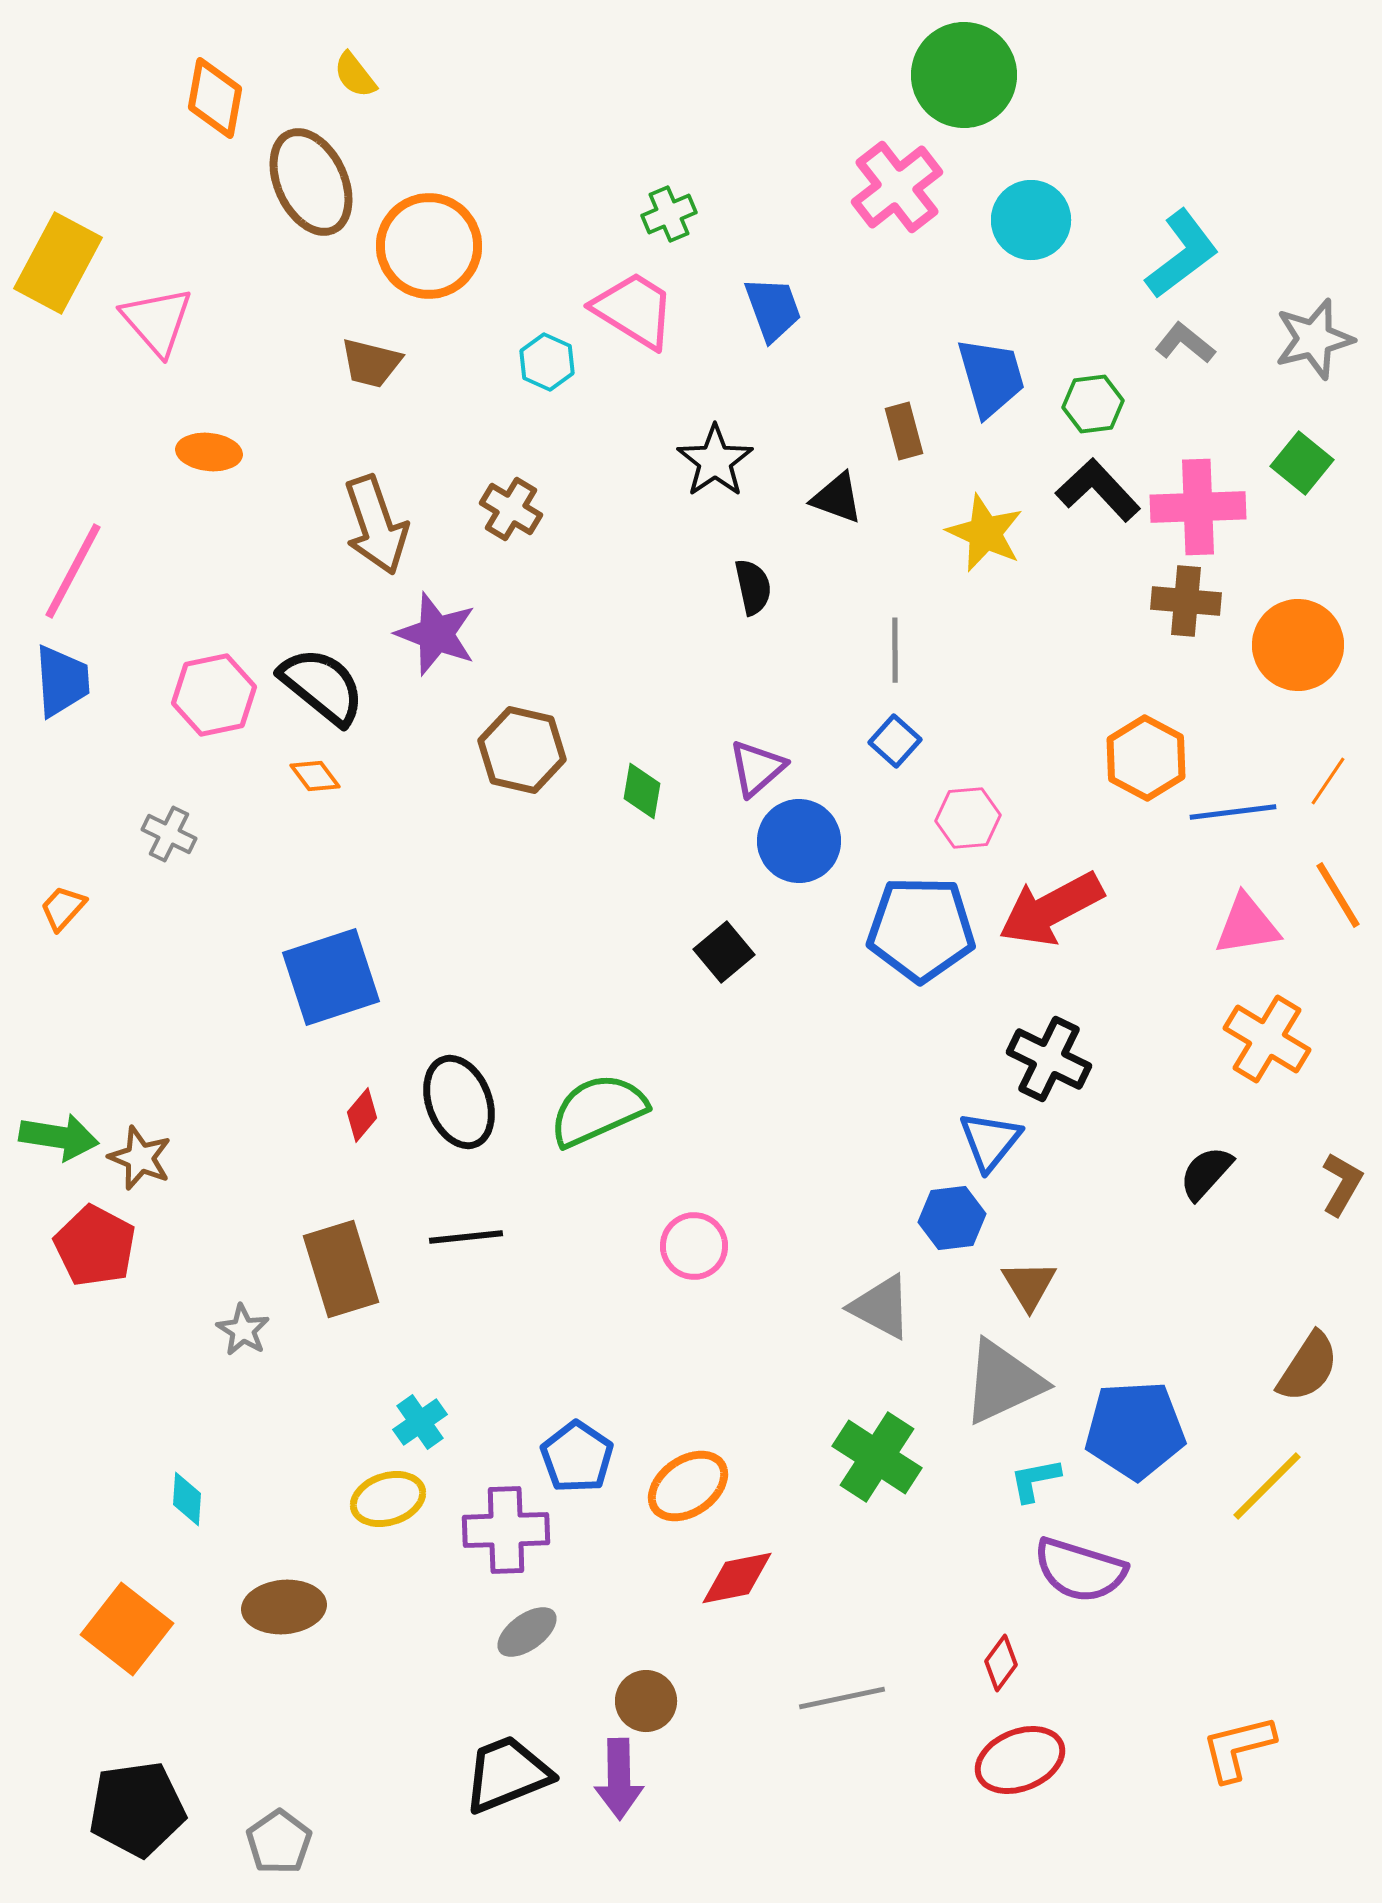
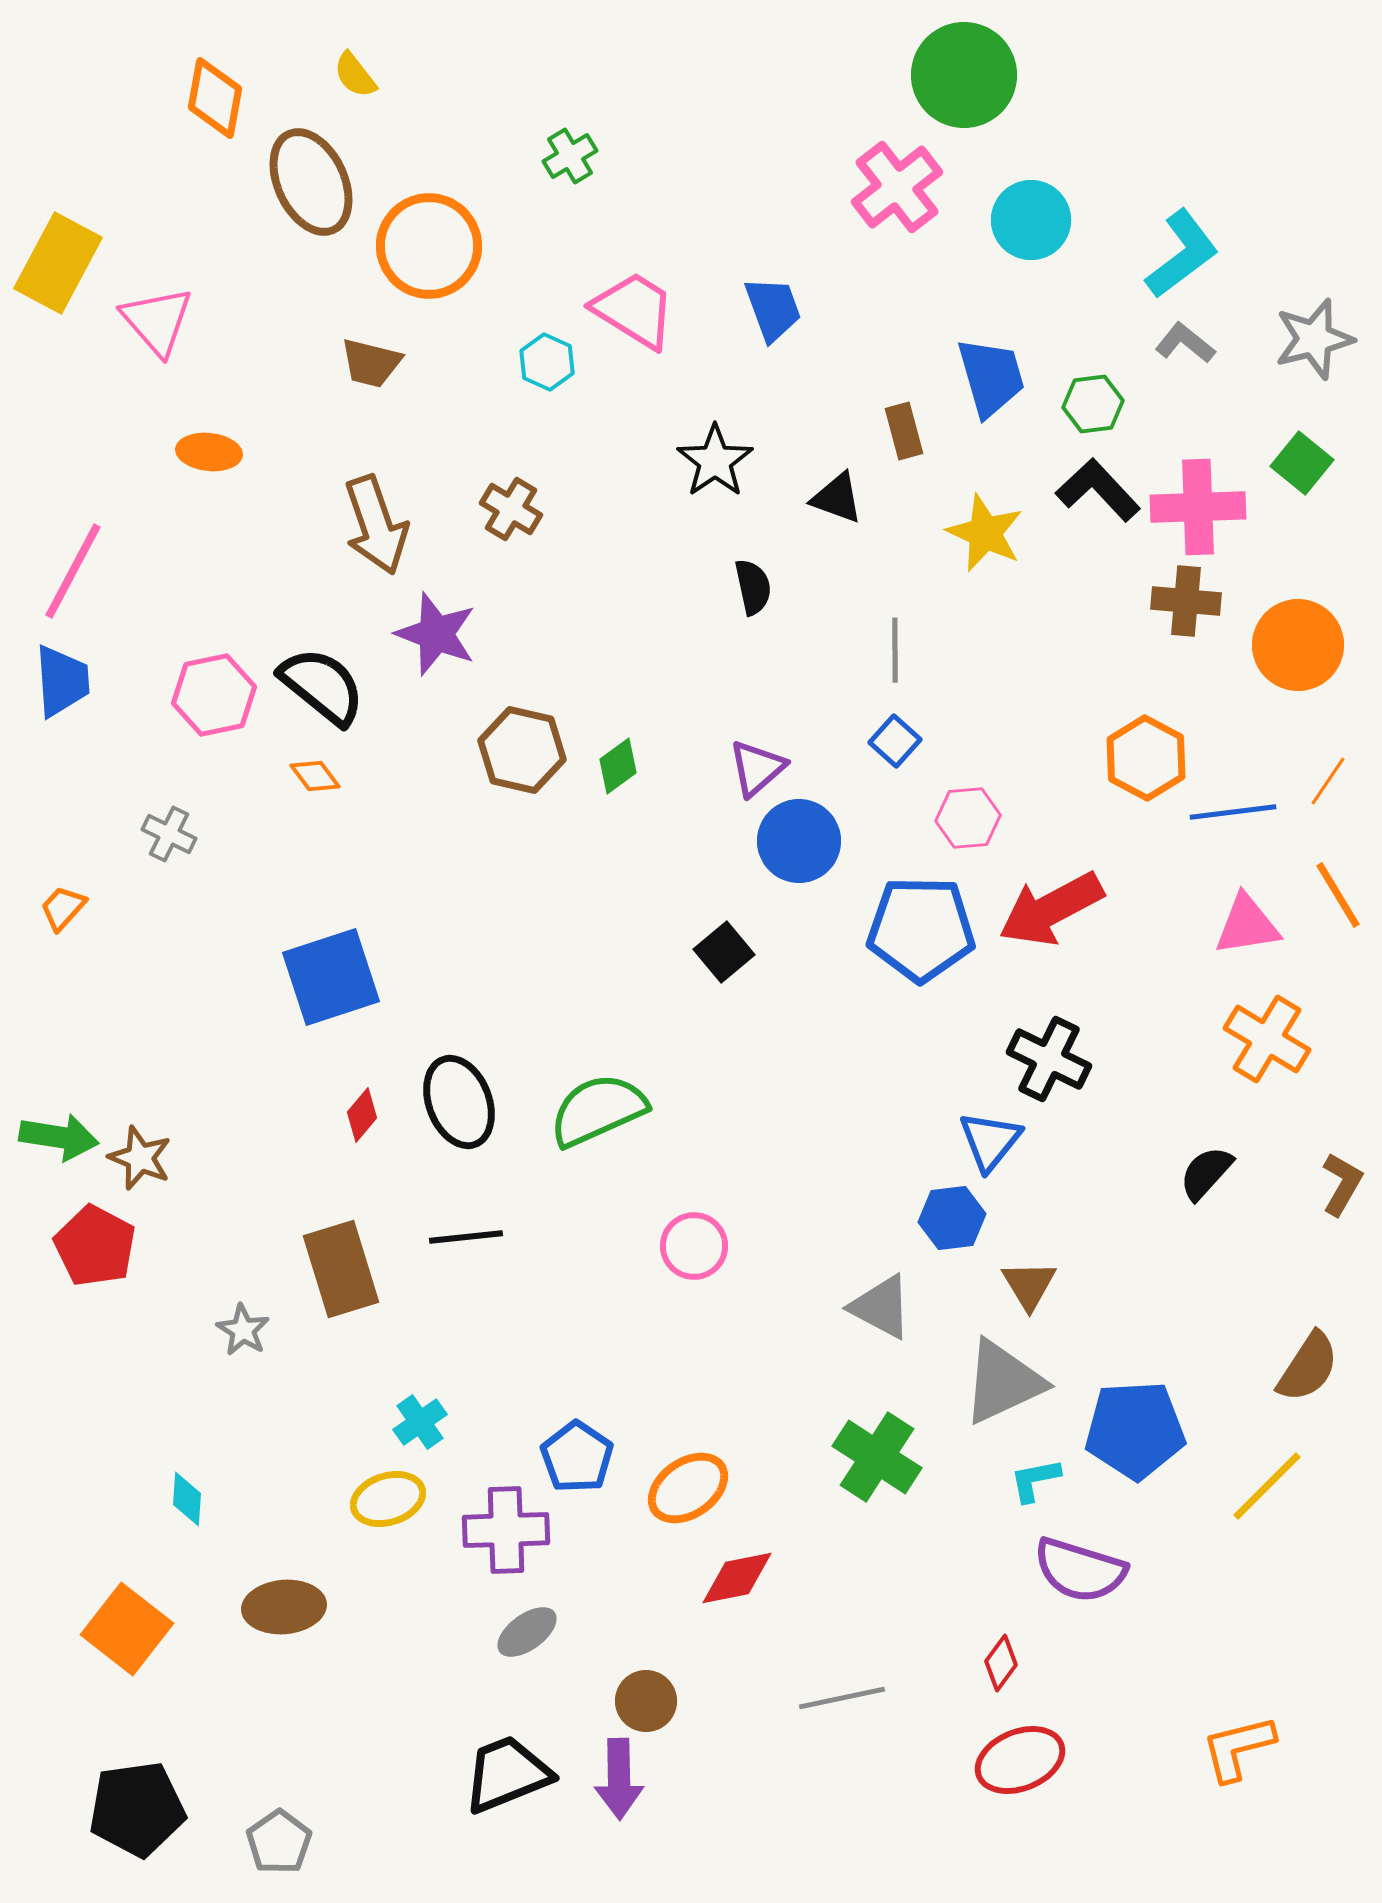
green cross at (669, 214): moved 99 px left, 58 px up; rotated 8 degrees counterclockwise
green diamond at (642, 791): moved 24 px left, 25 px up; rotated 44 degrees clockwise
orange ellipse at (688, 1486): moved 2 px down
